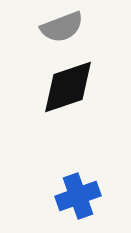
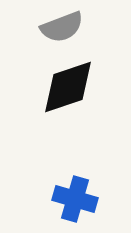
blue cross: moved 3 px left, 3 px down; rotated 36 degrees clockwise
